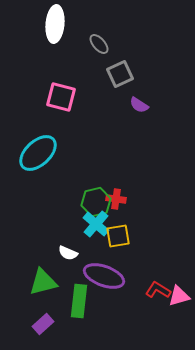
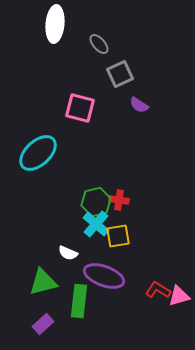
pink square: moved 19 px right, 11 px down
red cross: moved 3 px right, 1 px down
